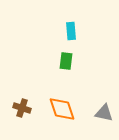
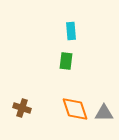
orange diamond: moved 13 px right
gray triangle: rotated 12 degrees counterclockwise
